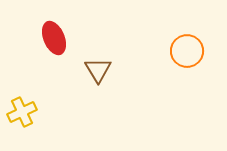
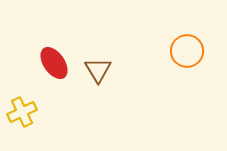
red ellipse: moved 25 px down; rotated 12 degrees counterclockwise
